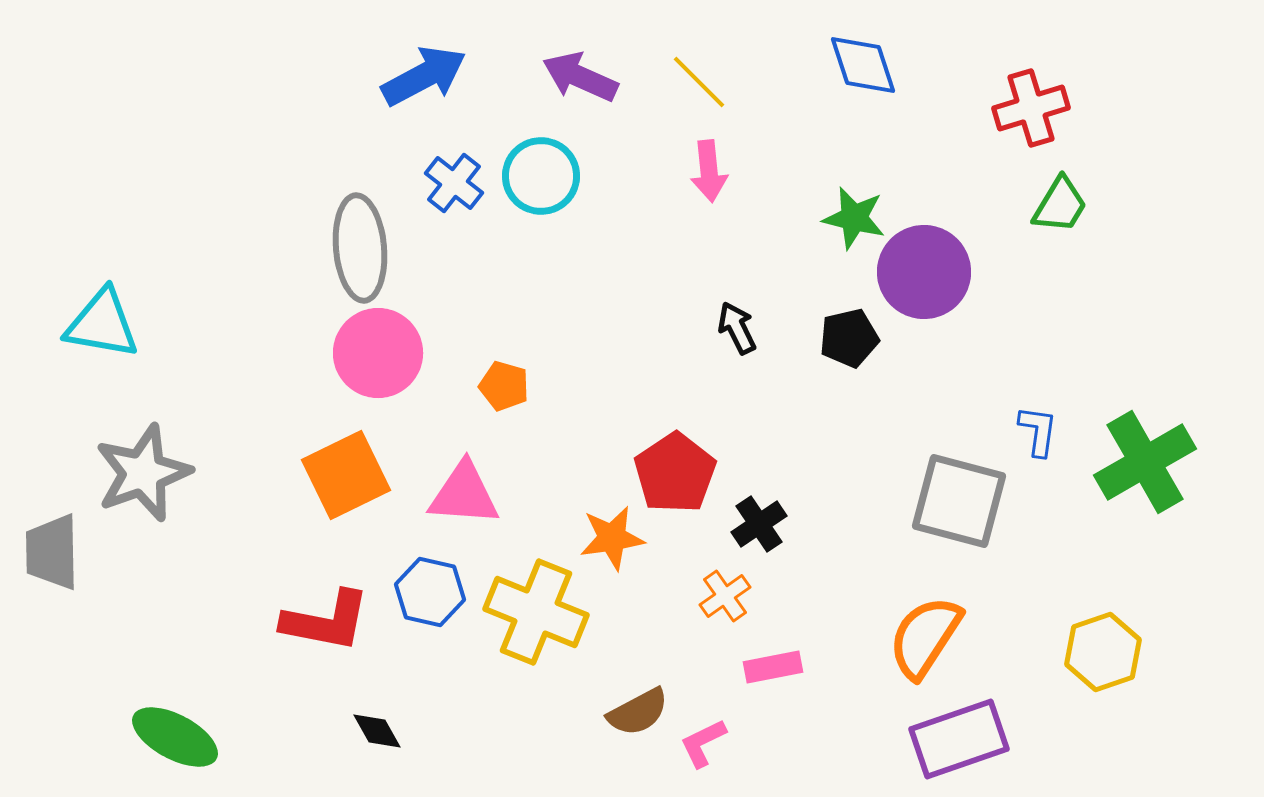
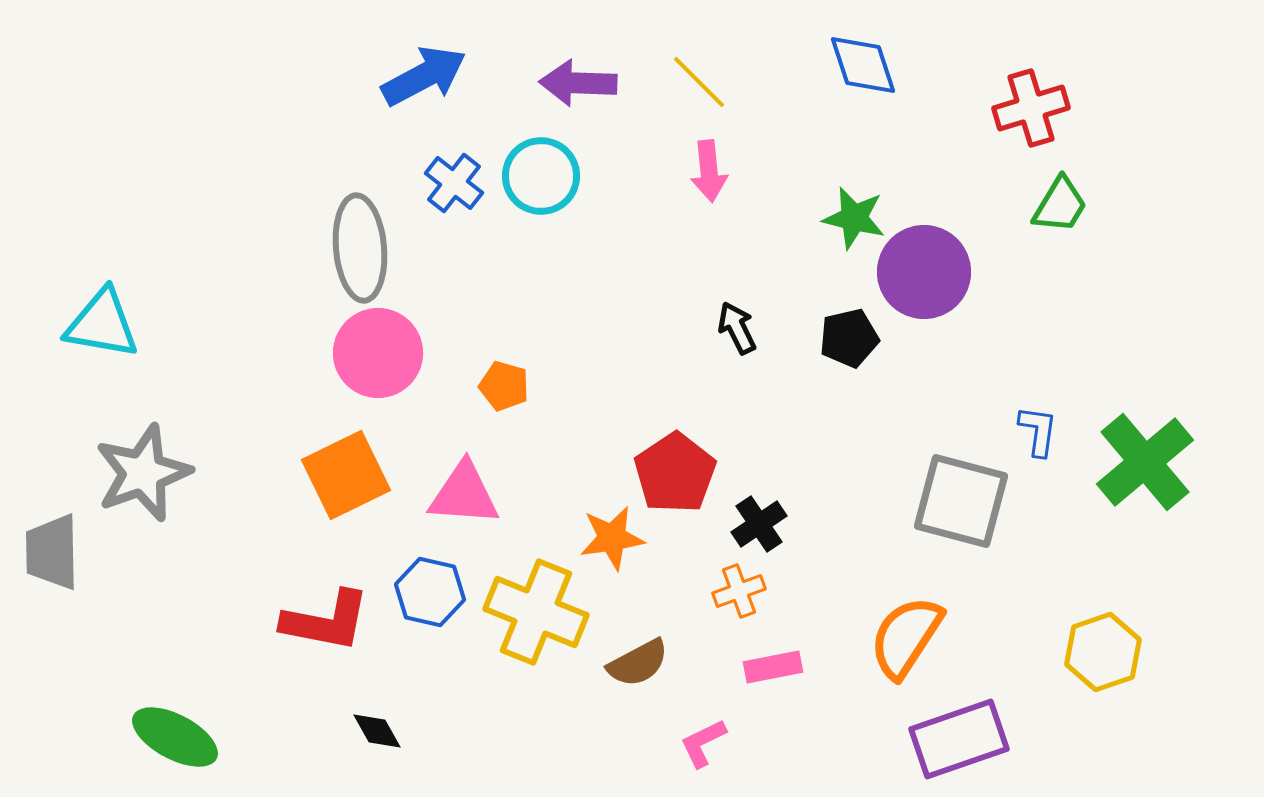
purple arrow: moved 2 px left, 6 px down; rotated 22 degrees counterclockwise
green cross: rotated 10 degrees counterclockwise
gray square: moved 2 px right
orange cross: moved 14 px right, 5 px up; rotated 15 degrees clockwise
orange semicircle: moved 19 px left
brown semicircle: moved 49 px up
